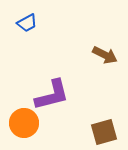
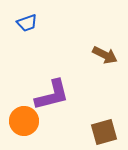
blue trapezoid: rotated 10 degrees clockwise
orange circle: moved 2 px up
